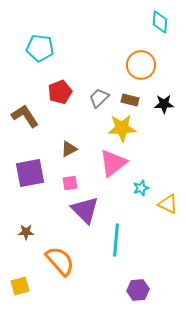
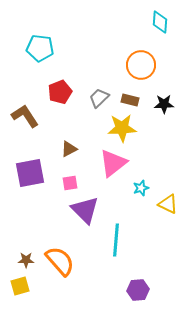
brown star: moved 28 px down
